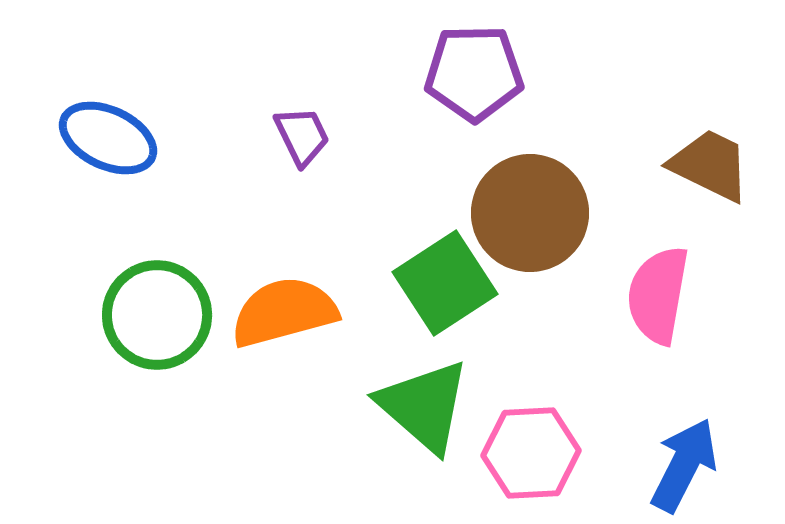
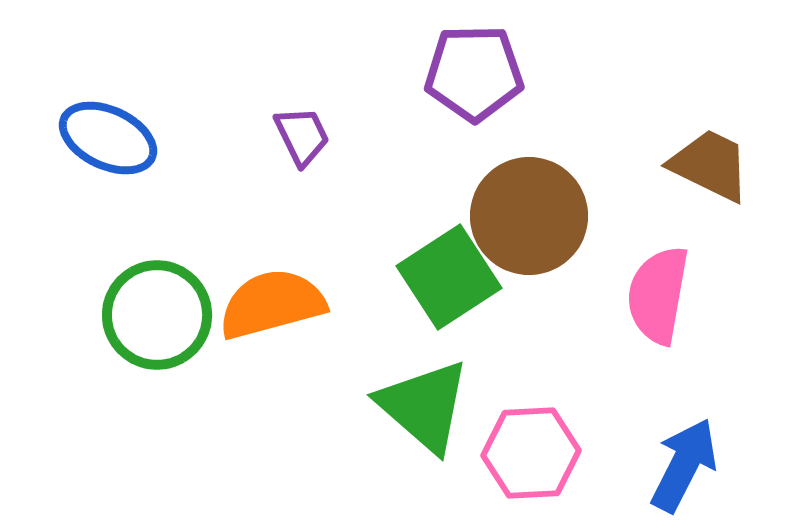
brown circle: moved 1 px left, 3 px down
green square: moved 4 px right, 6 px up
orange semicircle: moved 12 px left, 8 px up
